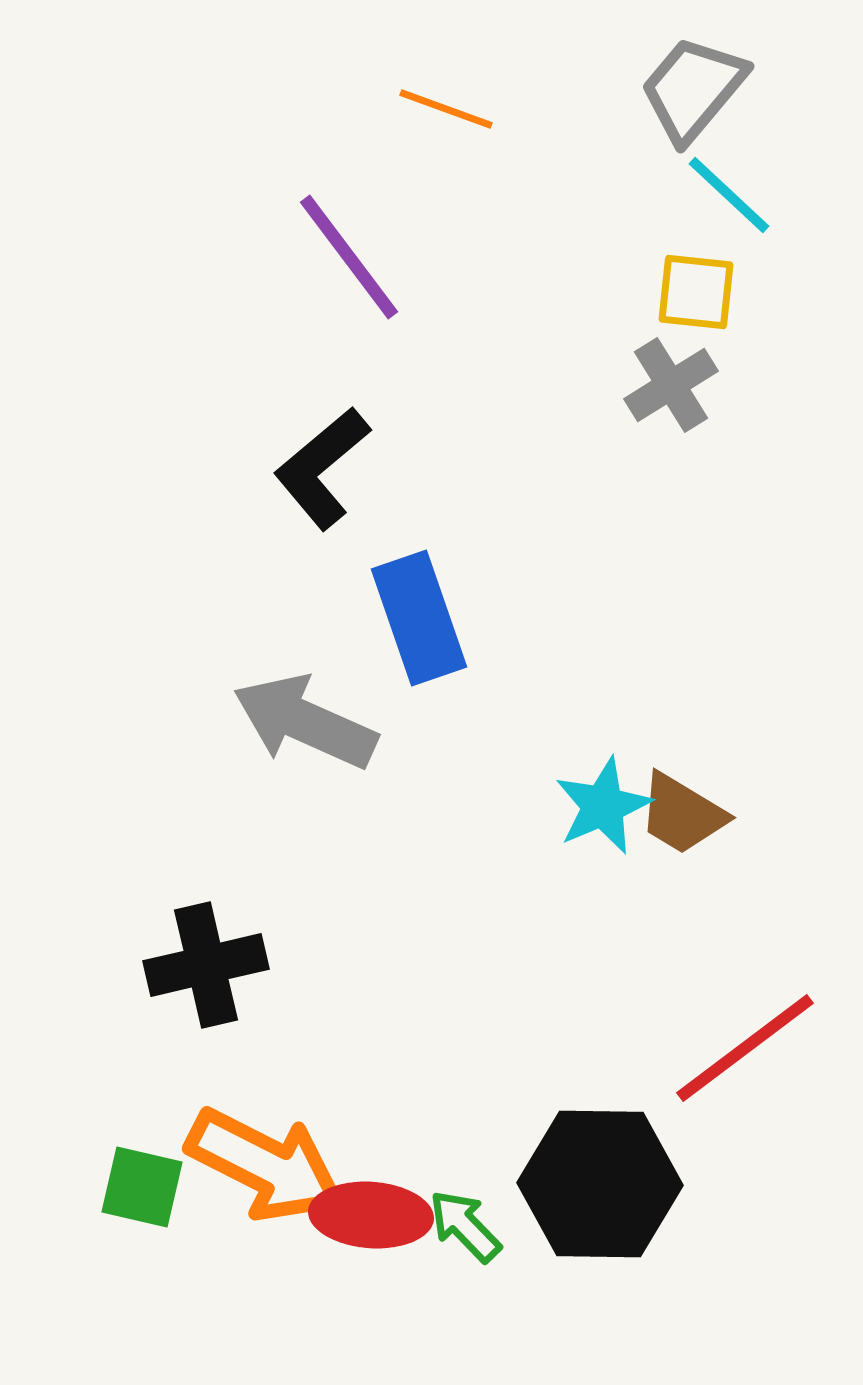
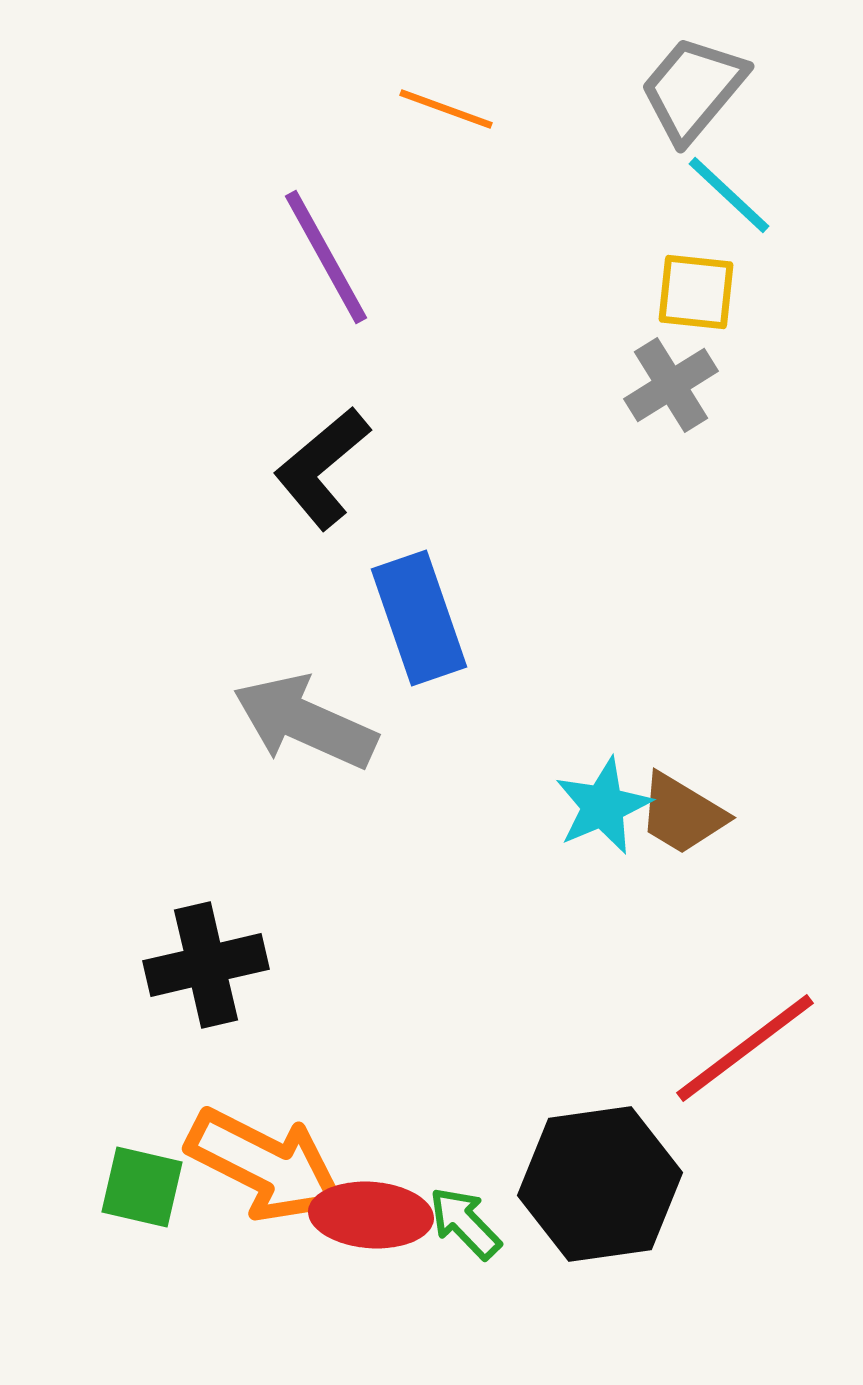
purple line: moved 23 px left; rotated 8 degrees clockwise
black hexagon: rotated 9 degrees counterclockwise
green arrow: moved 3 px up
